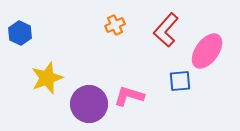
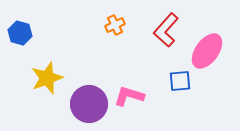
blue hexagon: rotated 10 degrees counterclockwise
